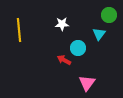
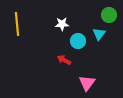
yellow line: moved 2 px left, 6 px up
cyan circle: moved 7 px up
